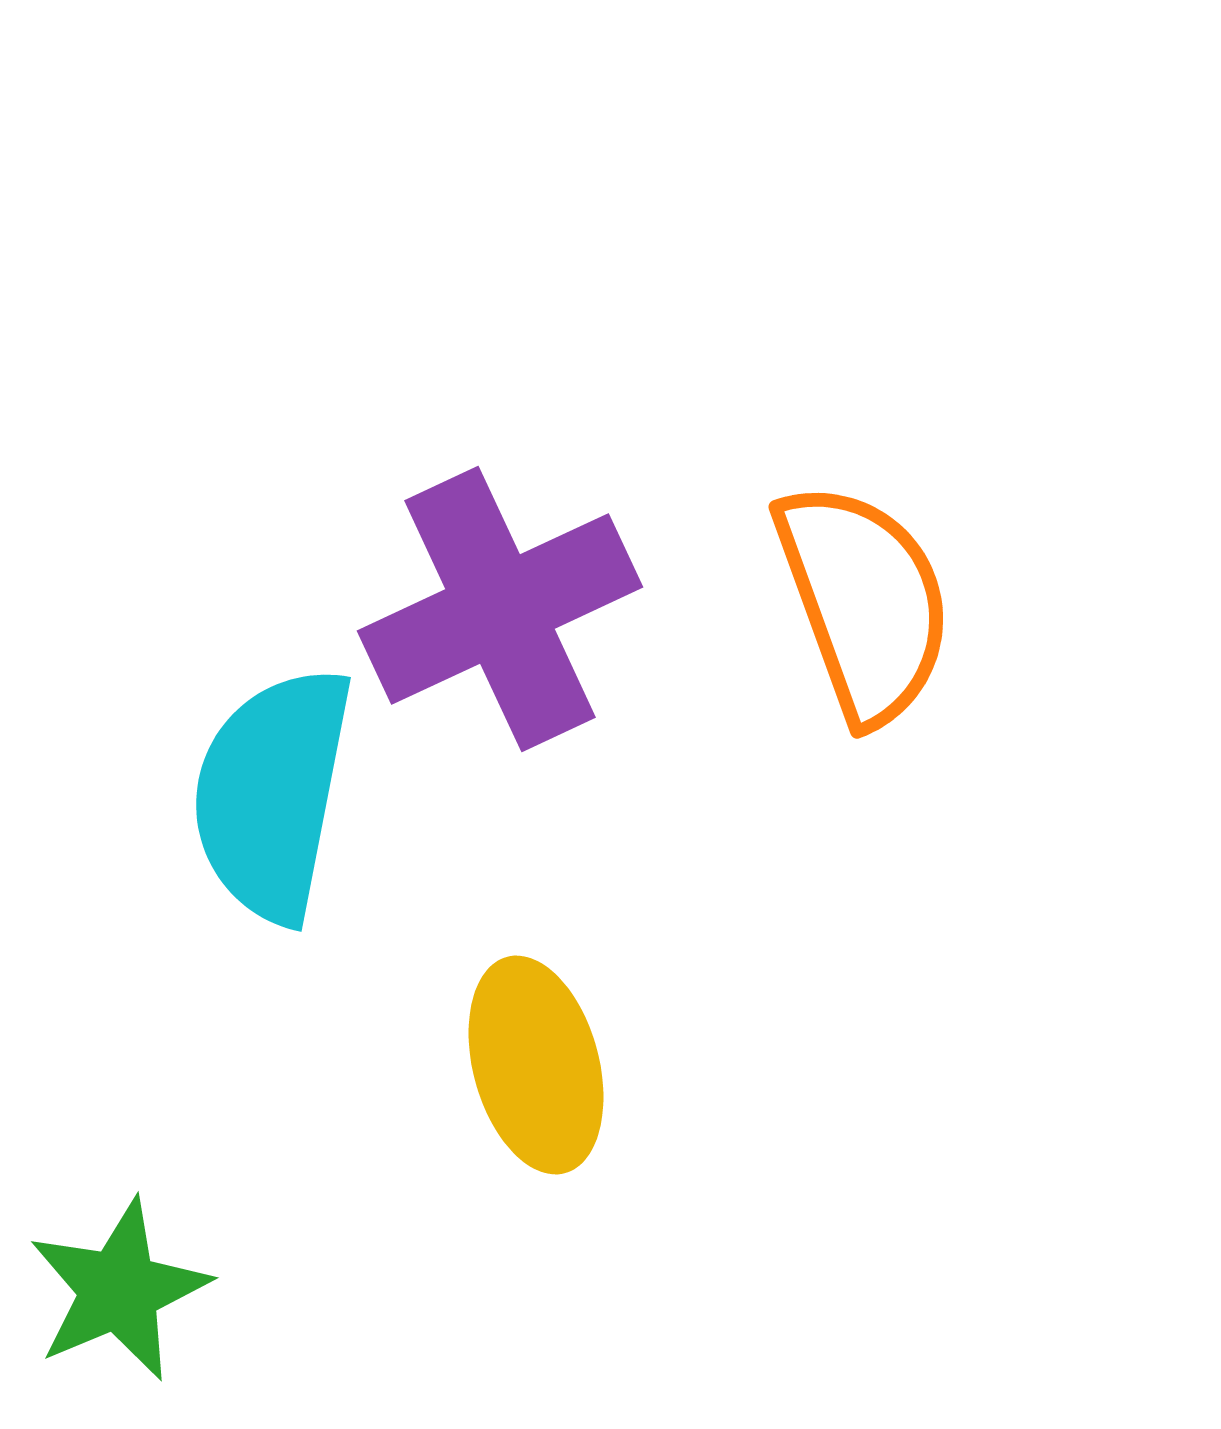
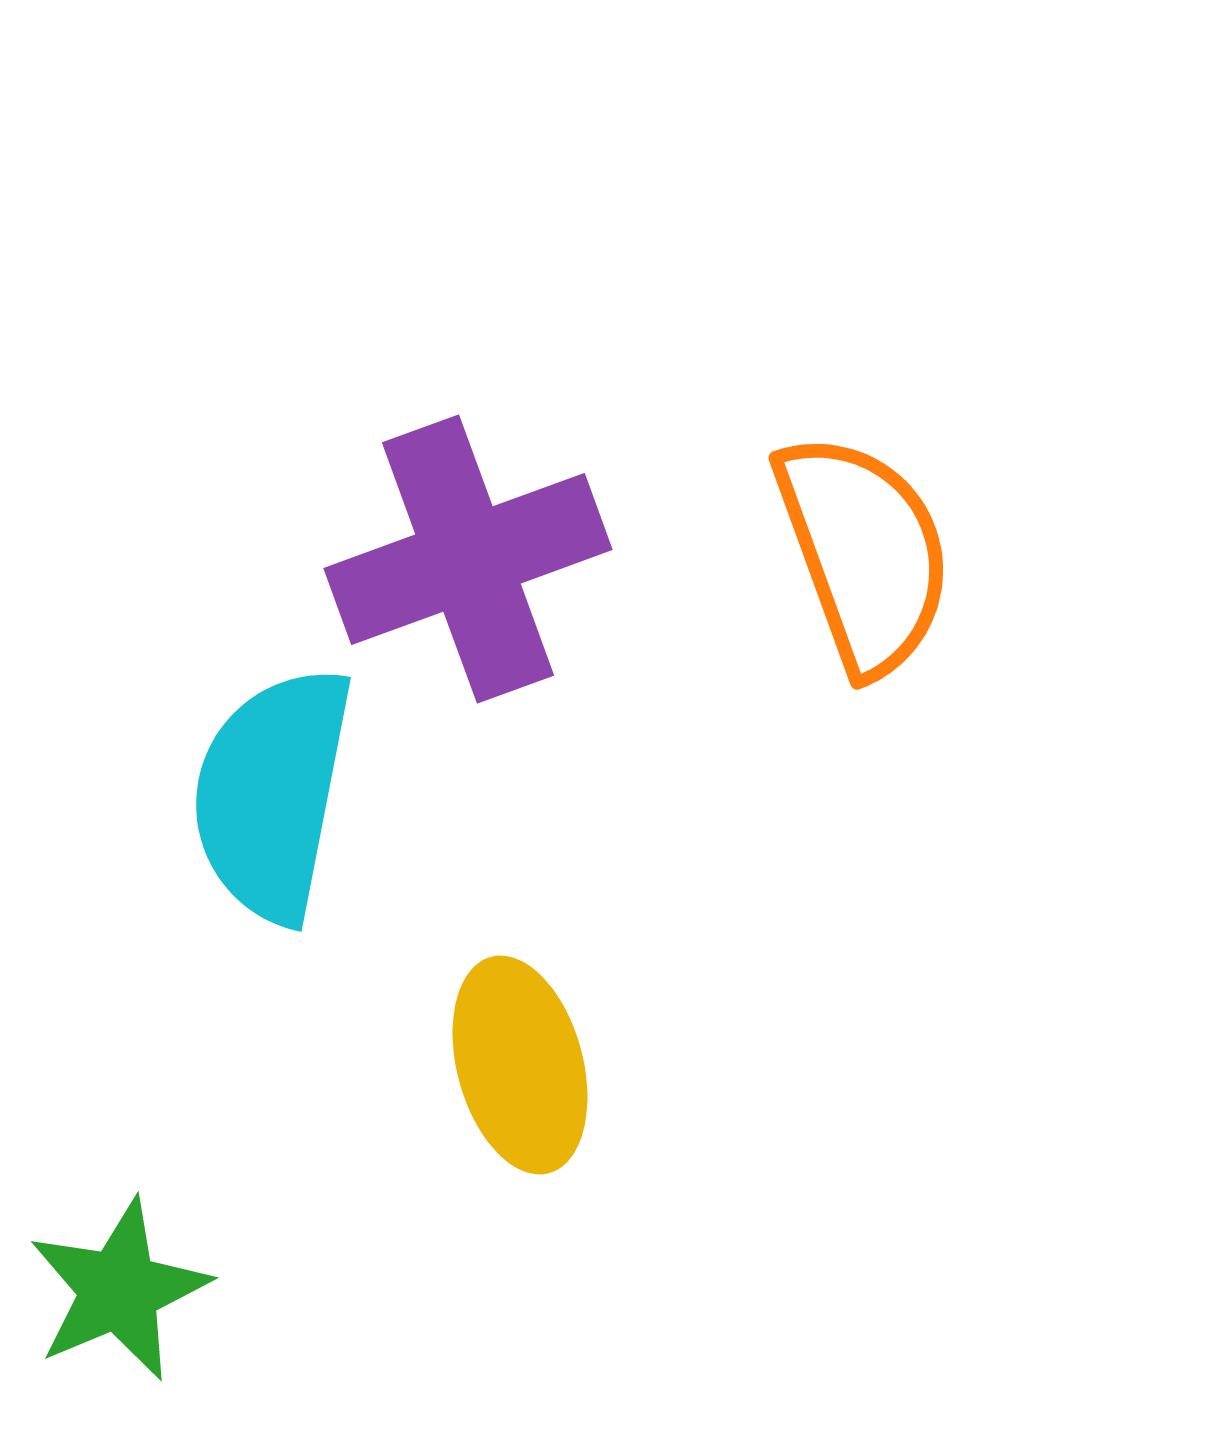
orange semicircle: moved 49 px up
purple cross: moved 32 px left, 50 px up; rotated 5 degrees clockwise
yellow ellipse: moved 16 px left
